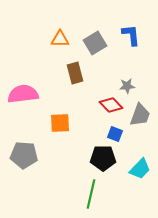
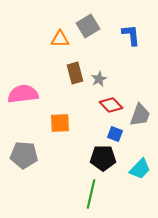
gray square: moved 7 px left, 17 px up
gray star: moved 28 px left, 7 px up; rotated 21 degrees counterclockwise
